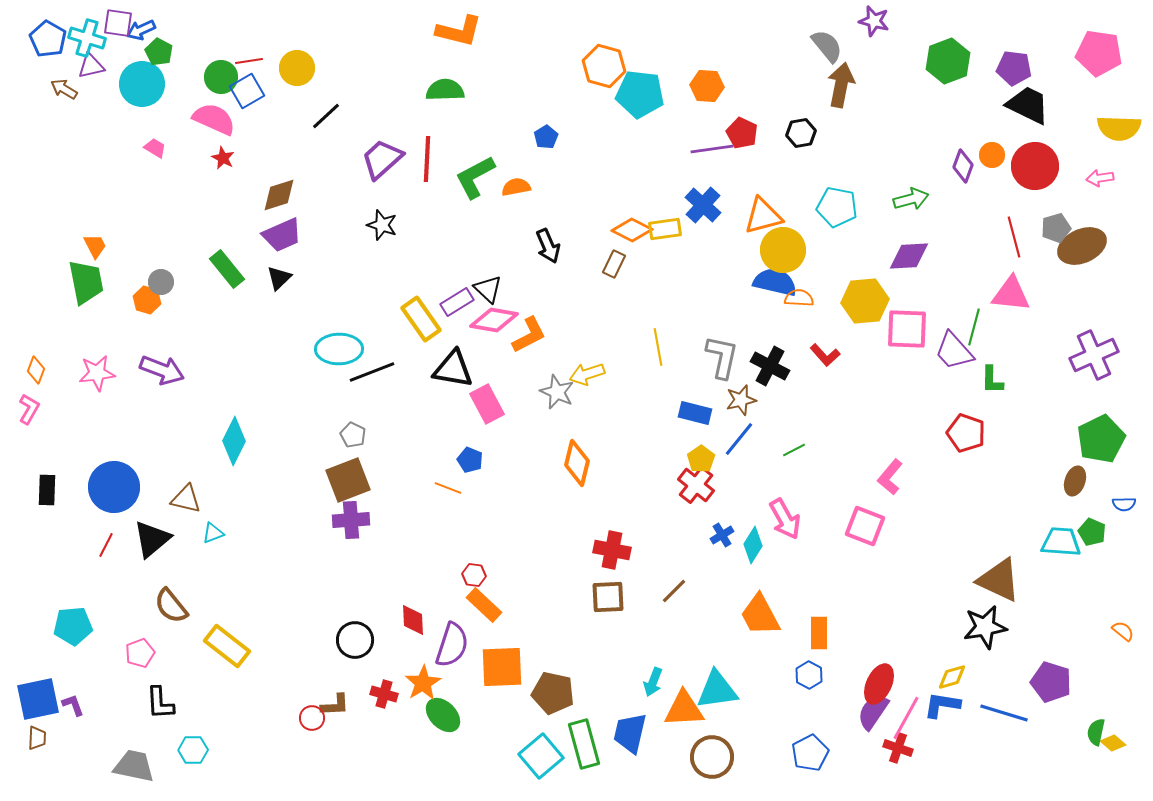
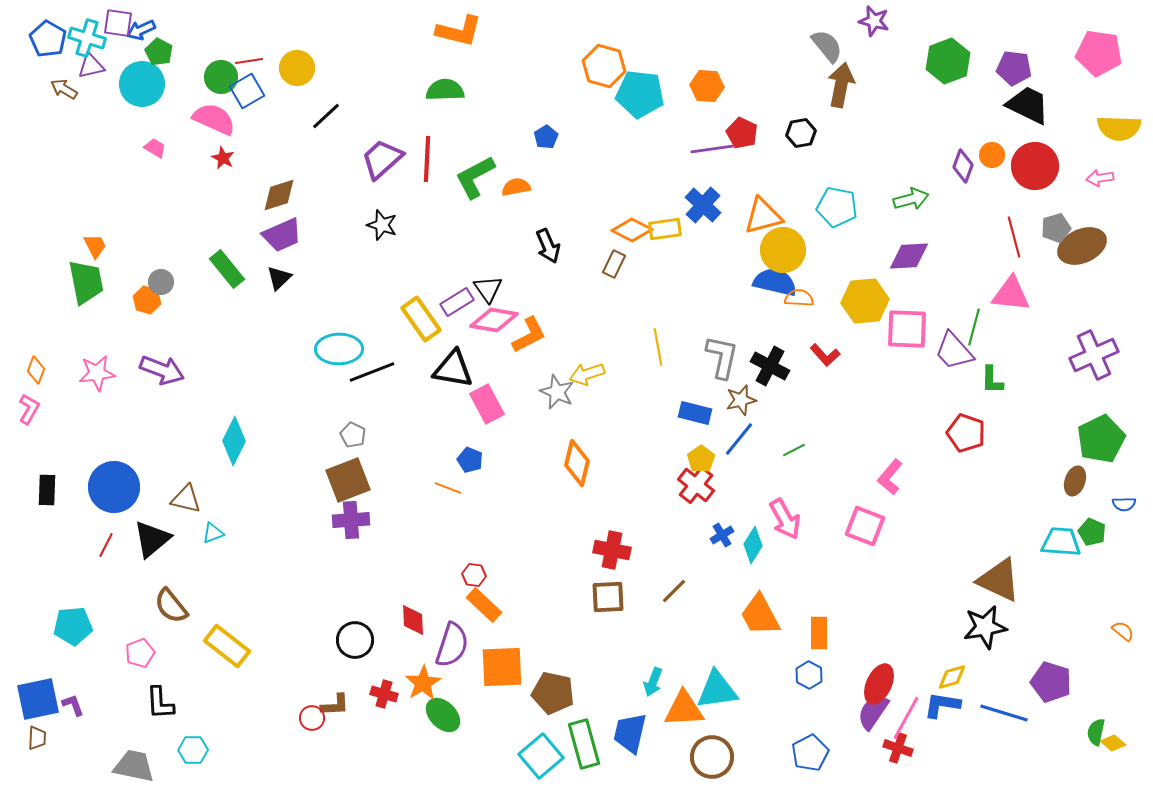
black triangle at (488, 289): rotated 12 degrees clockwise
